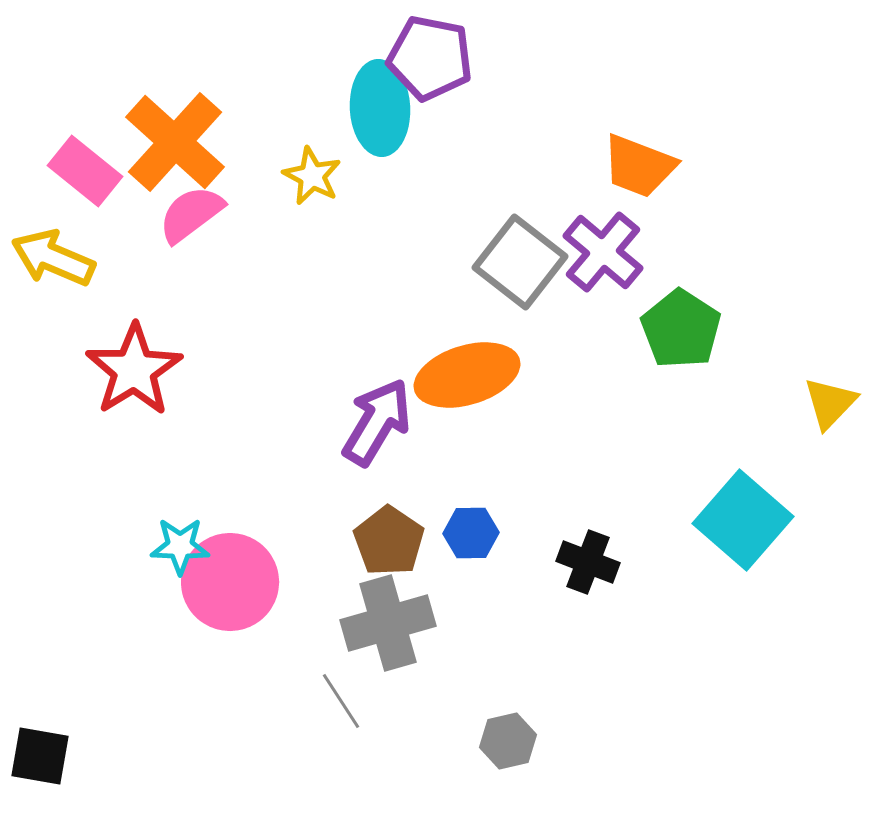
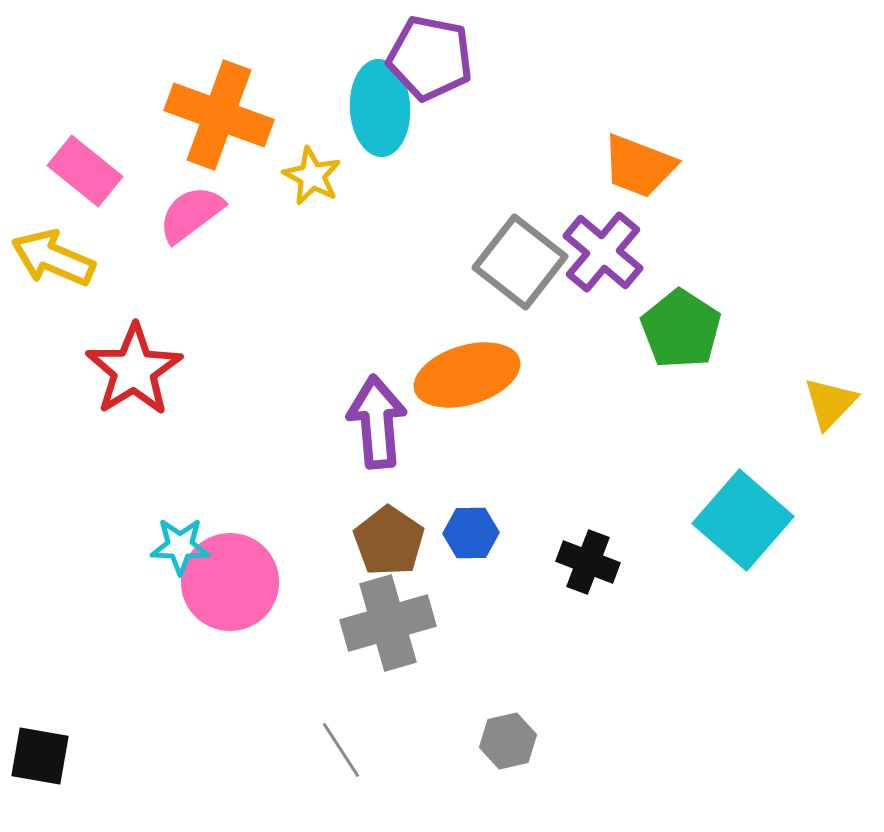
orange cross: moved 44 px right, 27 px up; rotated 22 degrees counterclockwise
purple arrow: rotated 36 degrees counterclockwise
gray line: moved 49 px down
